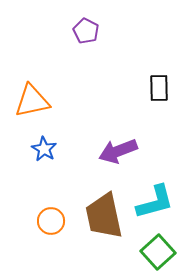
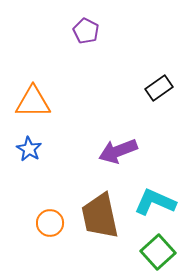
black rectangle: rotated 56 degrees clockwise
orange triangle: moved 1 px right, 1 px down; rotated 12 degrees clockwise
blue star: moved 15 px left
cyan L-shape: rotated 141 degrees counterclockwise
brown trapezoid: moved 4 px left
orange circle: moved 1 px left, 2 px down
